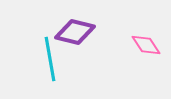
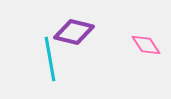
purple diamond: moved 1 px left
